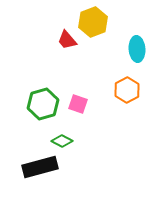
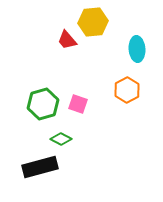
yellow hexagon: rotated 16 degrees clockwise
green diamond: moved 1 px left, 2 px up
